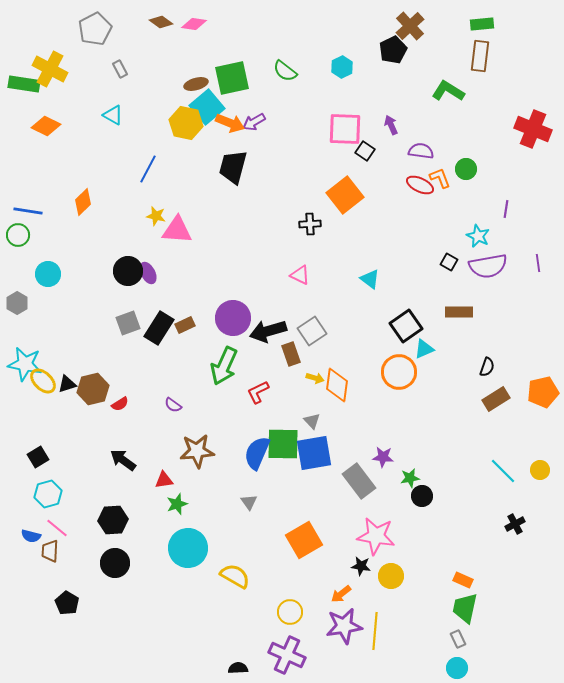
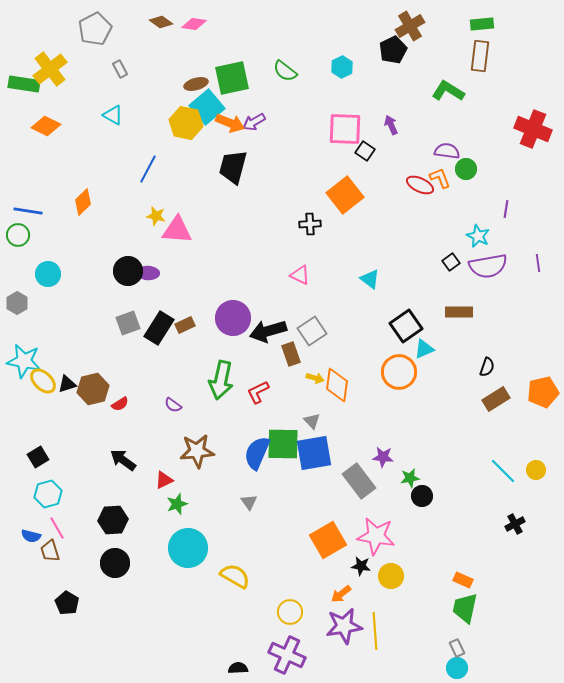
brown cross at (410, 26): rotated 12 degrees clockwise
yellow cross at (50, 69): rotated 24 degrees clockwise
purple semicircle at (421, 151): moved 26 px right
black square at (449, 262): moved 2 px right; rotated 24 degrees clockwise
purple ellipse at (148, 273): rotated 60 degrees counterclockwise
cyan star at (25, 364): moved 1 px left, 3 px up
green arrow at (224, 366): moved 3 px left, 14 px down; rotated 12 degrees counterclockwise
yellow circle at (540, 470): moved 4 px left
red triangle at (164, 480): rotated 18 degrees counterclockwise
pink line at (57, 528): rotated 20 degrees clockwise
orange square at (304, 540): moved 24 px right
brown trapezoid at (50, 551): rotated 20 degrees counterclockwise
yellow line at (375, 631): rotated 9 degrees counterclockwise
gray rectangle at (458, 639): moved 1 px left, 9 px down
